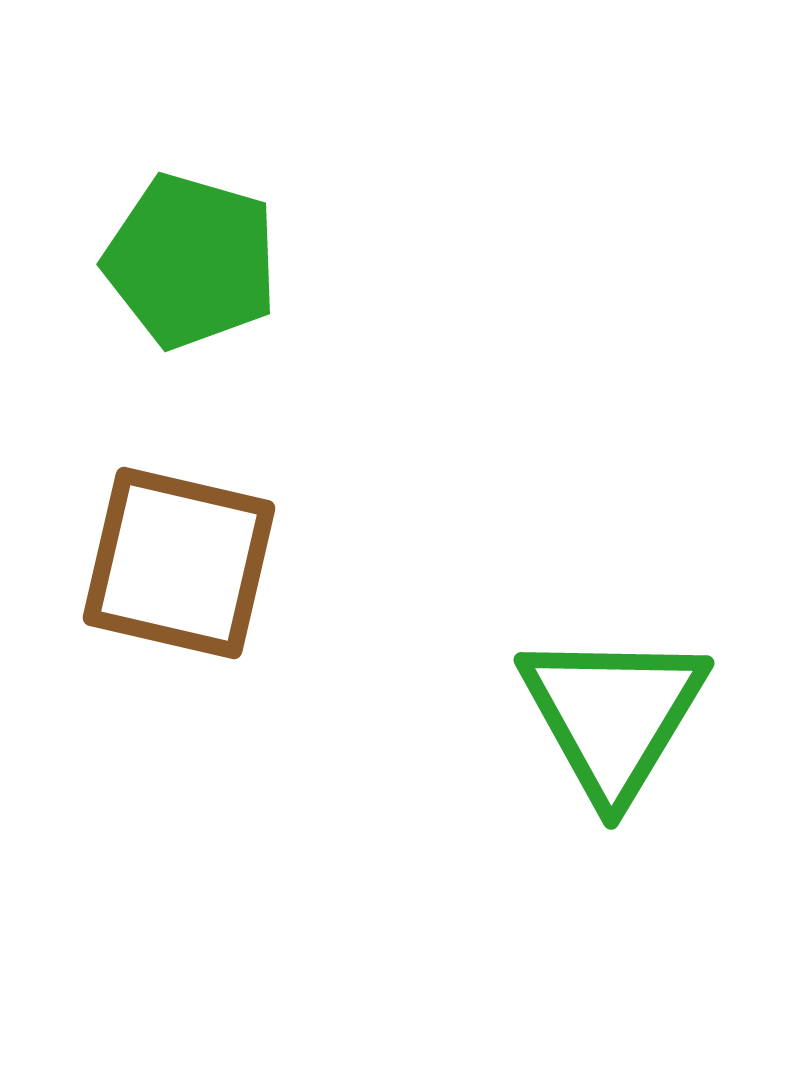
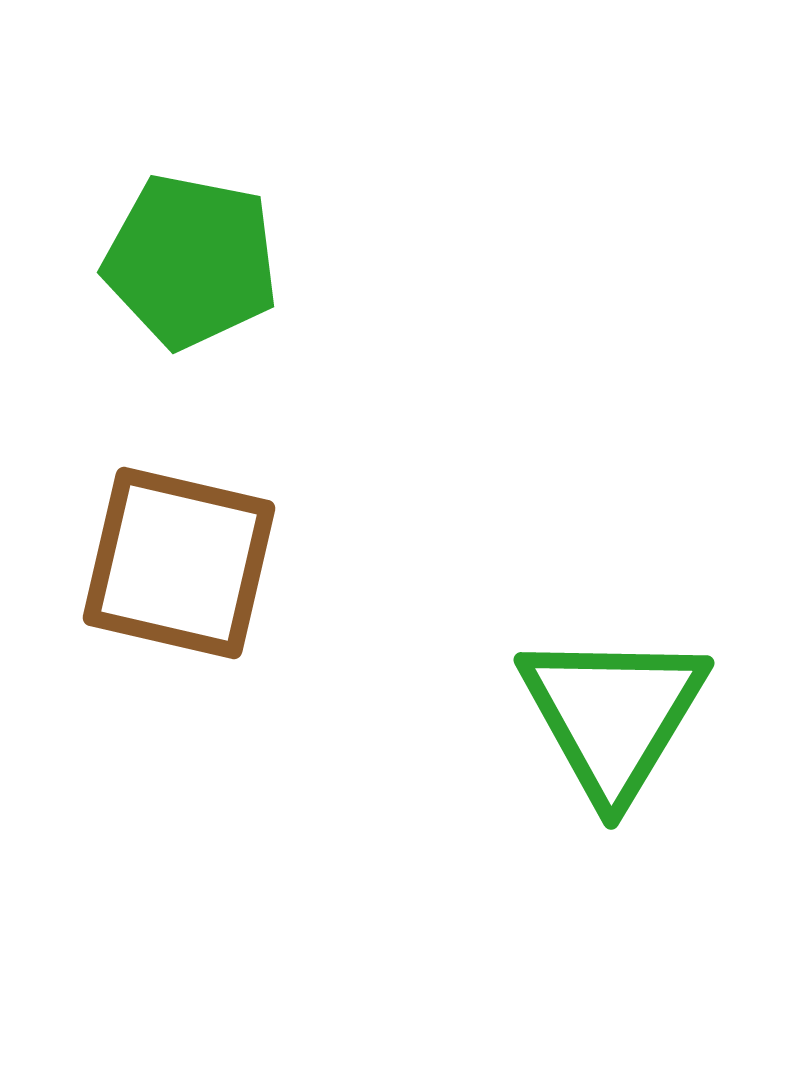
green pentagon: rotated 5 degrees counterclockwise
